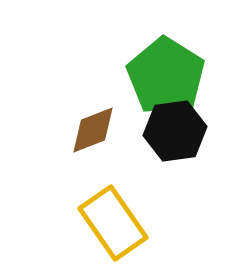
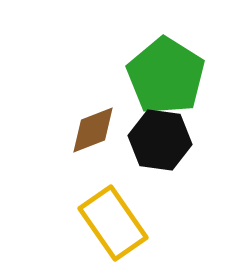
black hexagon: moved 15 px left, 9 px down; rotated 16 degrees clockwise
